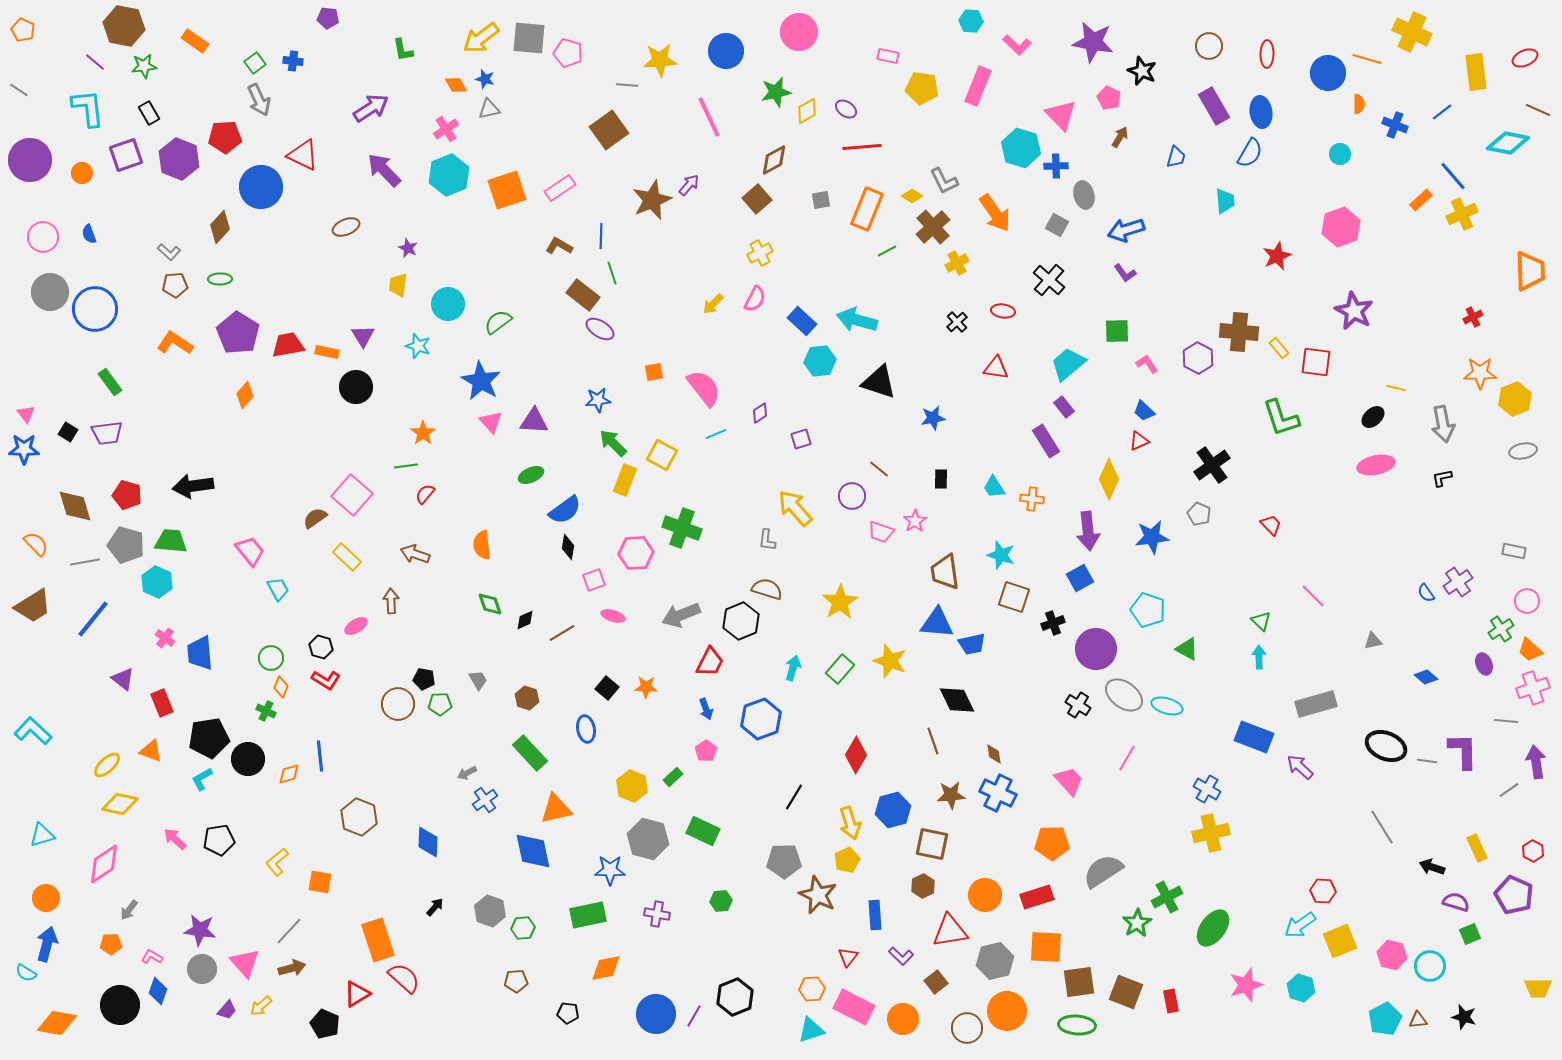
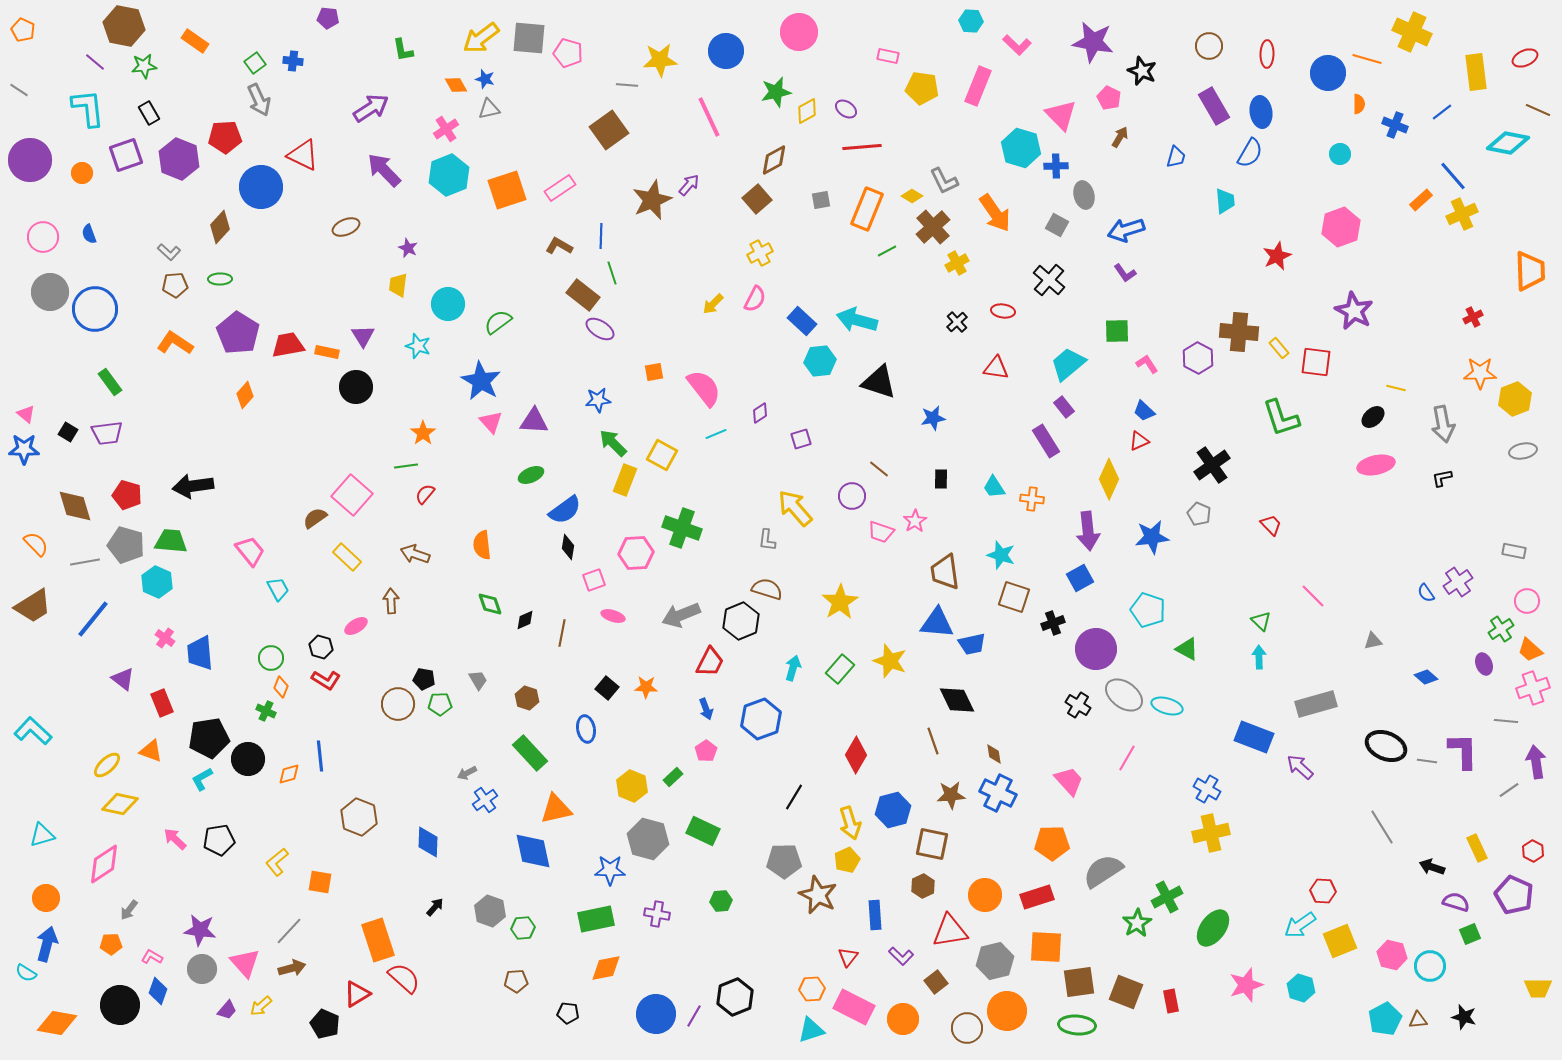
pink triangle at (26, 414): rotated 12 degrees counterclockwise
brown line at (562, 633): rotated 48 degrees counterclockwise
green rectangle at (588, 915): moved 8 px right, 4 px down
